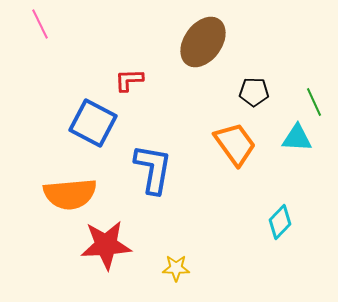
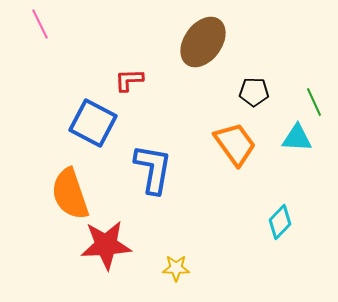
orange semicircle: rotated 76 degrees clockwise
